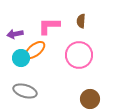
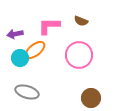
brown semicircle: rotated 72 degrees counterclockwise
cyan circle: moved 1 px left
gray ellipse: moved 2 px right, 1 px down
brown circle: moved 1 px right, 1 px up
